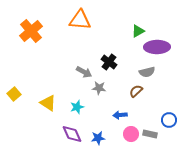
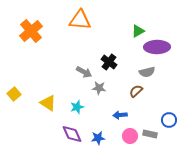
pink circle: moved 1 px left, 2 px down
